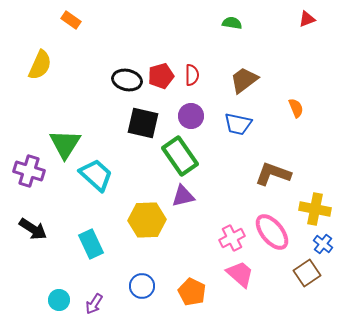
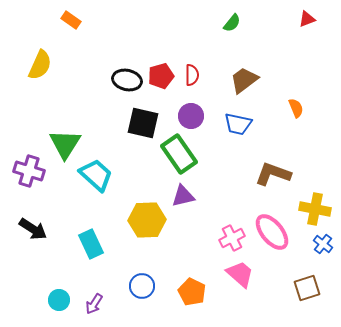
green semicircle: rotated 120 degrees clockwise
green rectangle: moved 1 px left, 2 px up
brown square: moved 15 px down; rotated 16 degrees clockwise
